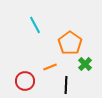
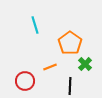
cyan line: rotated 12 degrees clockwise
black line: moved 4 px right, 1 px down
